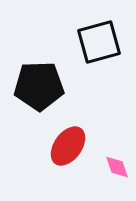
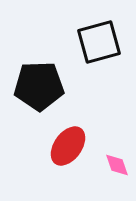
pink diamond: moved 2 px up
